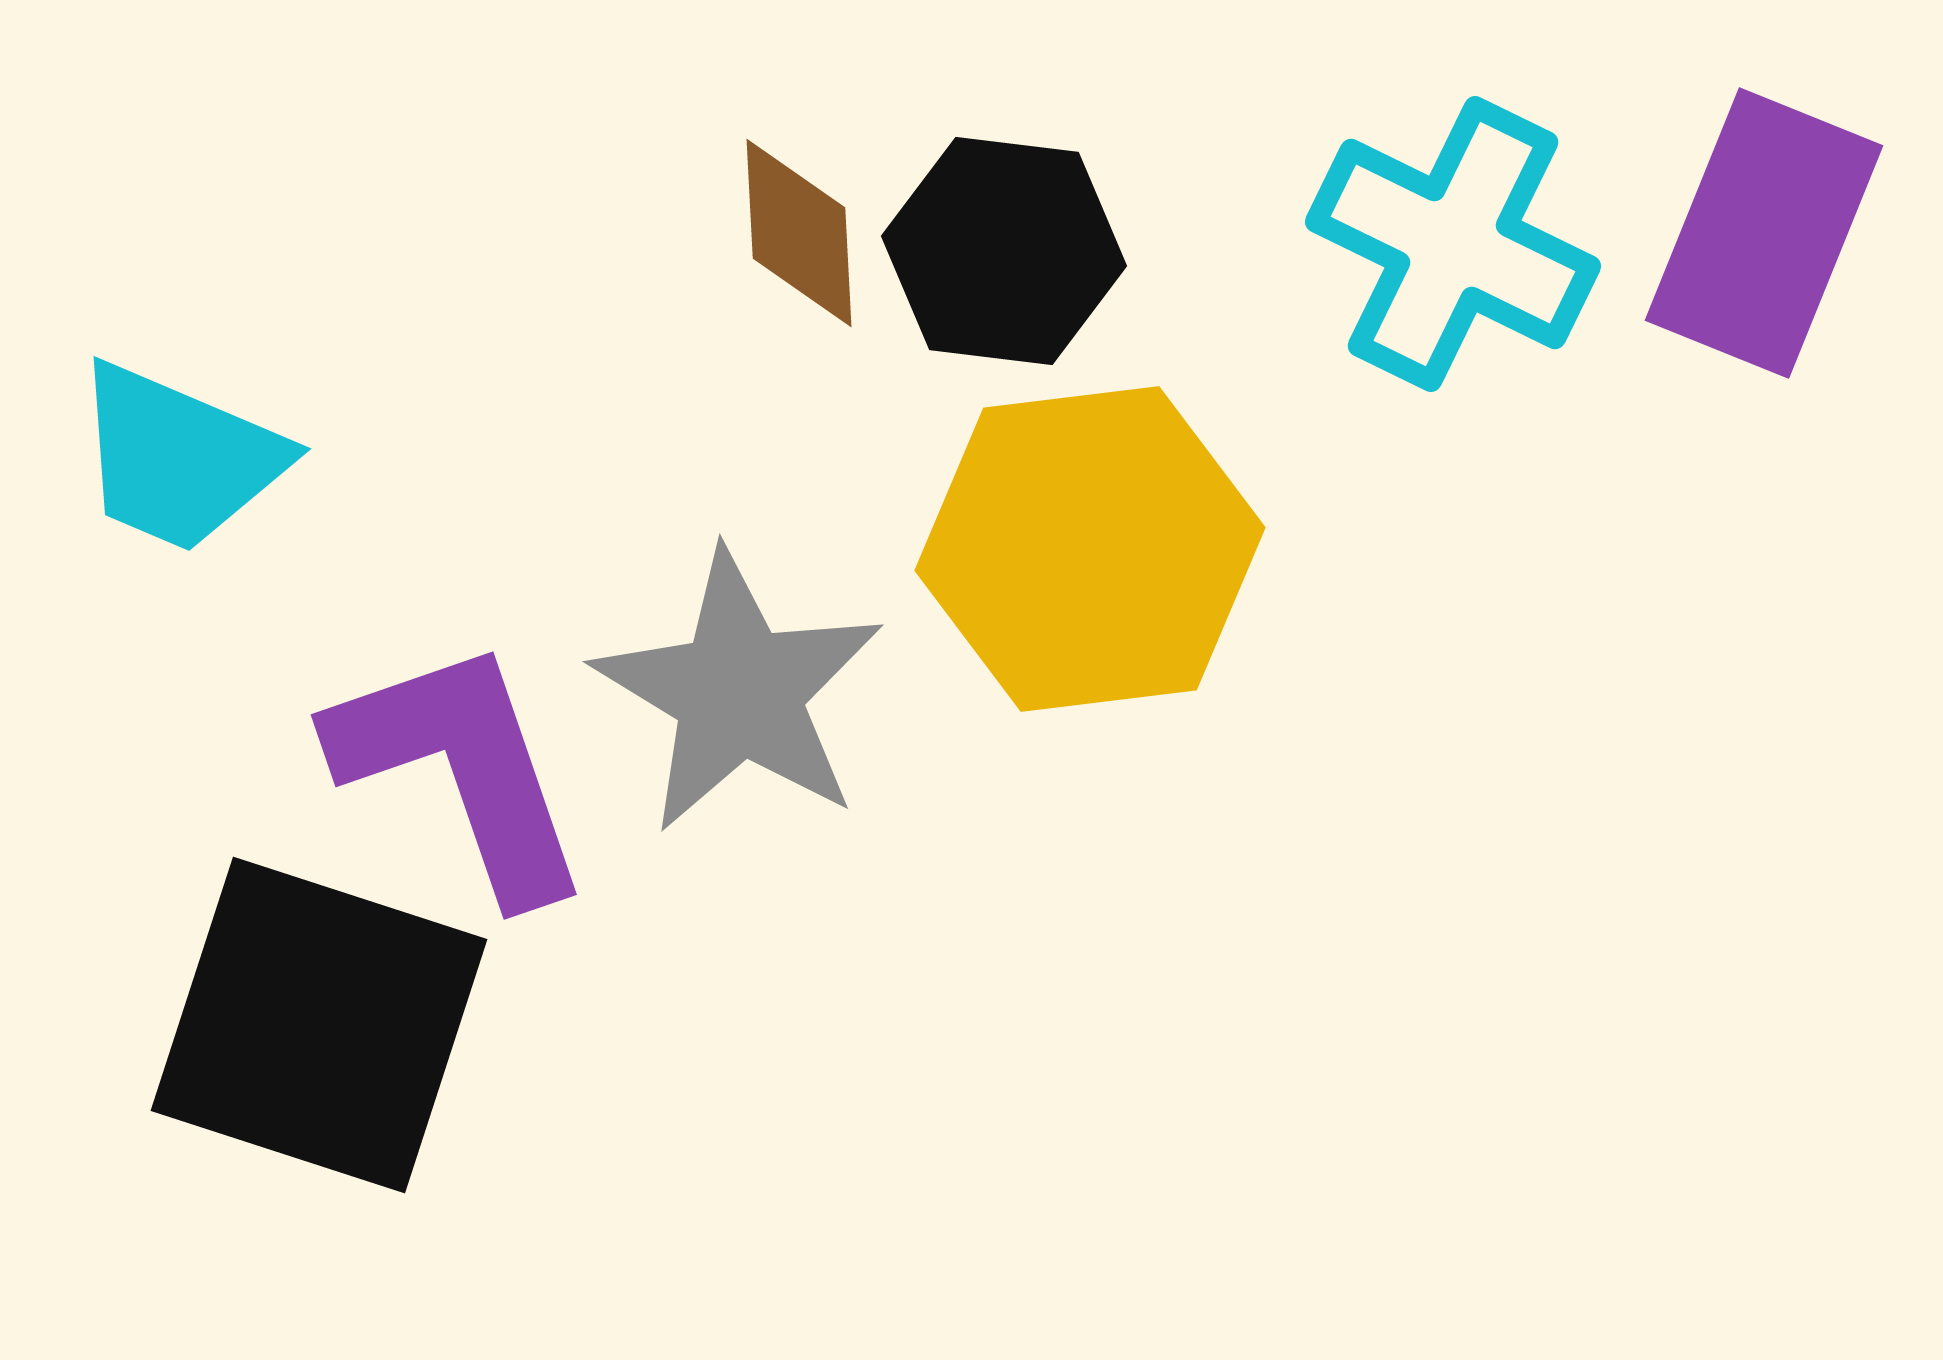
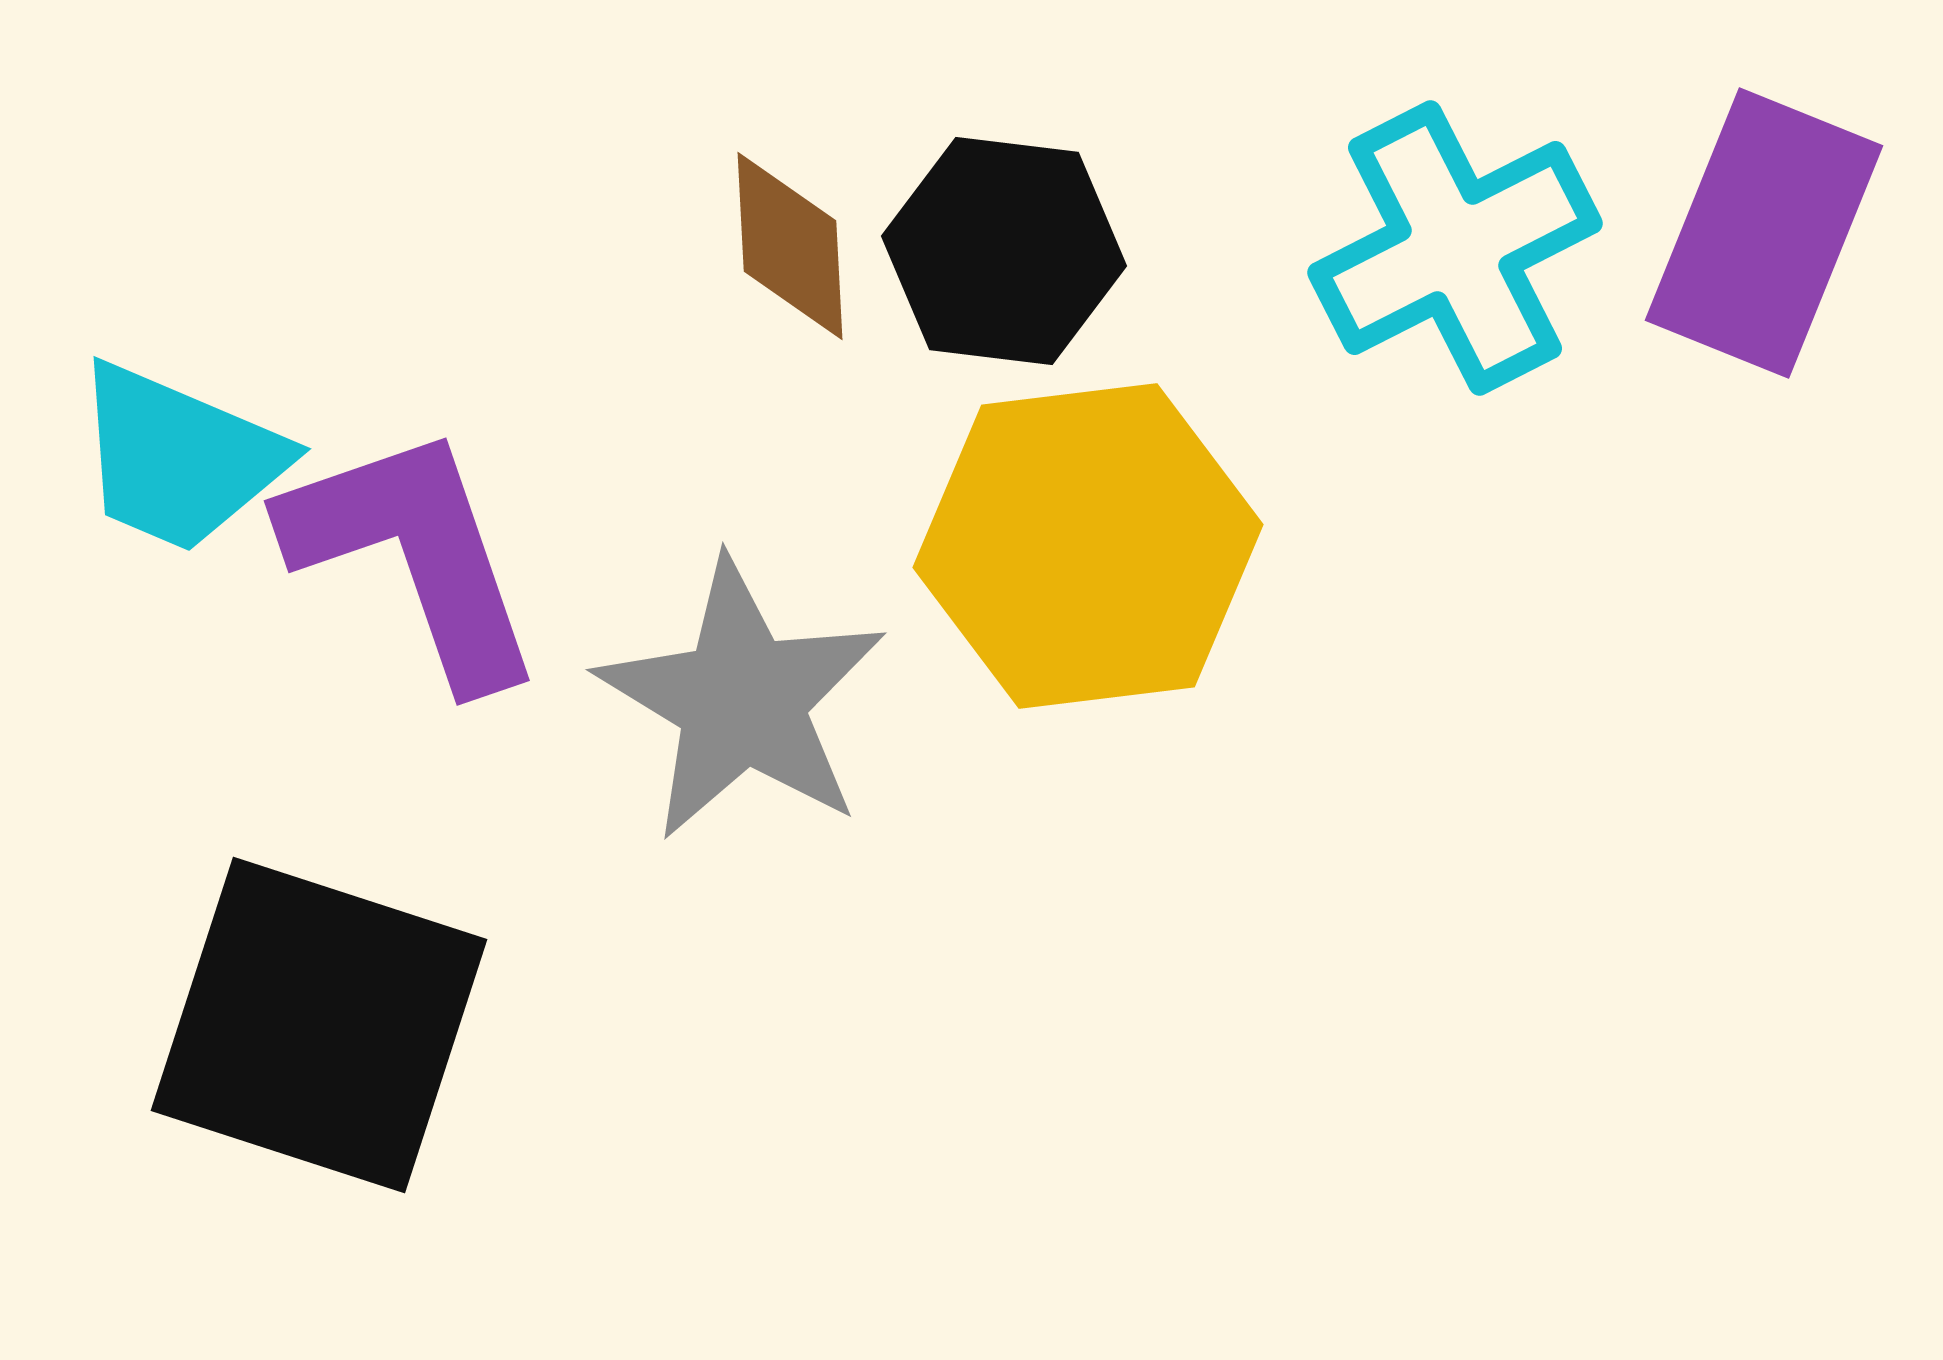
brown diamond: moved 9 px left, 13 px down
cyan cross: moved 2 px right, 4 px down; rotated 37 degrees clockwise
yellow hexagon: moved 2 px left, 3 px up
gray star: moved 3 px right, 8 px down
purple L-shape: moved 47 px left, 214 px up
